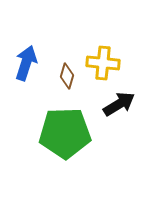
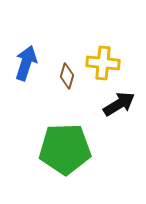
green pentagon: moved 16 px down
